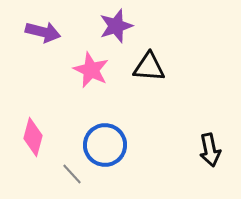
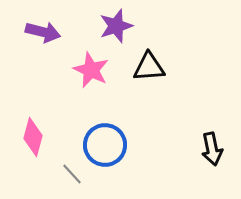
black triangle: rotated 8 degrees counterclockwise
black arrow: moved 2 px right, 1 px up
